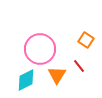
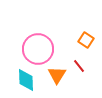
pink circle: moved 2 px left
cyan diamond: rotated 65 degrees counterclockwise
